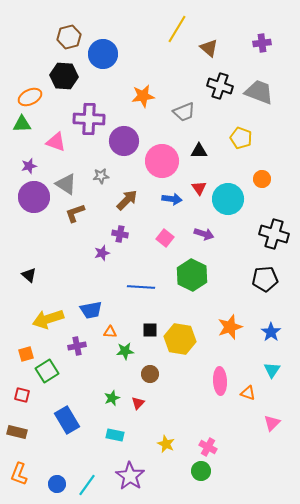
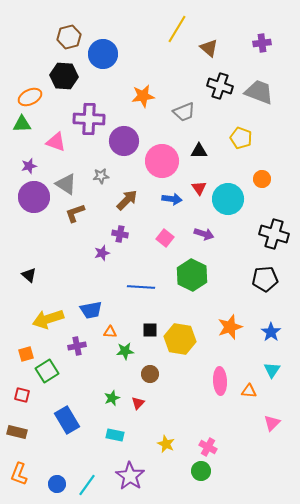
orange triangle at (248, 393): moved 1 px right, 2 px up; rotated 14 degrees counterclockwise
